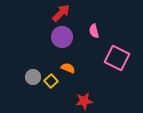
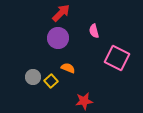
purple circle: moved 4 px left, 1 px down
